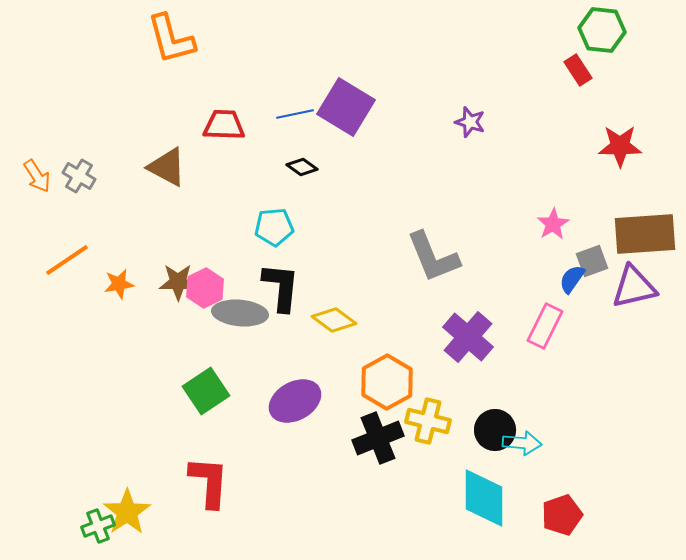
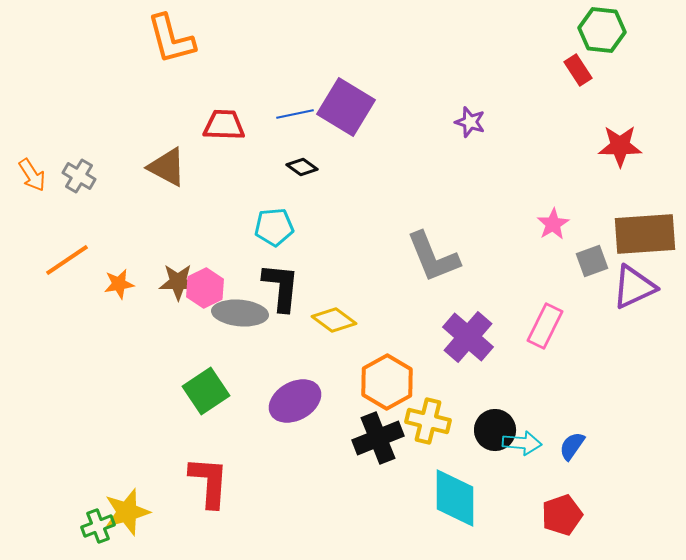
orange arrow: moved 5 px left, 1 px up
blue semicircle: moved 167 px down
purple triangle: rotated 12 degrees counterclockwise
cyan diamond: moved 29 px left
yellow star: rotated 18 degrees clockwise
